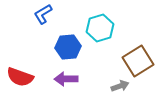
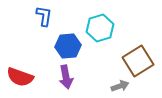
blue L-shape: moved 1 px right, 2 px down; rotated 130 degrees clockwise
blue hexagon: moved 1 px up
purple arrow: moved 2 px up; rotated 100 degrees counterclockwise
